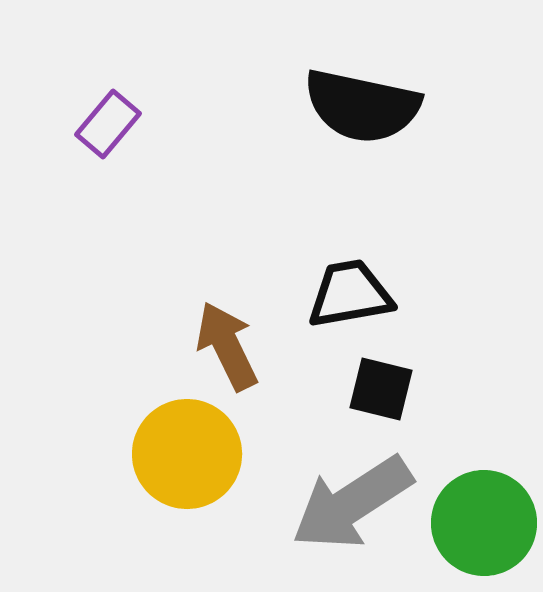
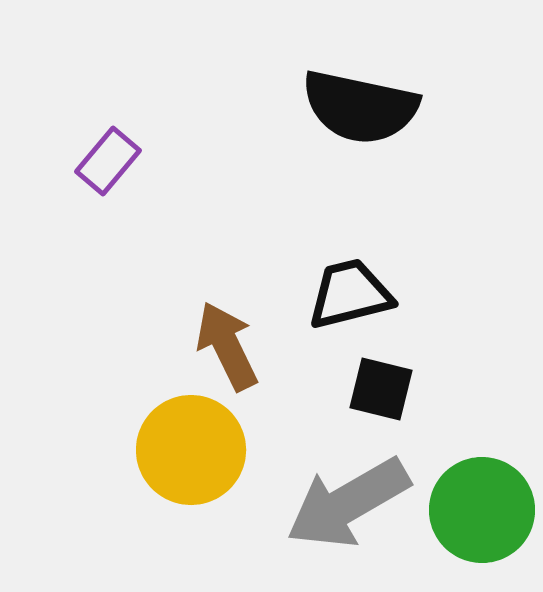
black semicircle: moved 2 px left, 1 px down
purple rectangle: moved 37 px down
black trapezoid: rotated 4 degrees counterclockwise
yellow circle: moved 4 px right, 4 px up
gray arrow: moved 4 px left; rotated 3 degrees clockwise
green circle: moved 2 px left, 13 px up
